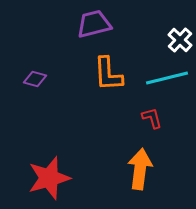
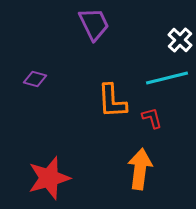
purple trapezoid: rotated 78 degrees clockwise
orange L-shape: moved 4 px right, 27 px down
